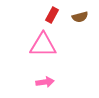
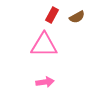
brown semicircle: moved 3 px left; rotated 14 degrees counterclockwise
pink triangle: moved 1 px right
